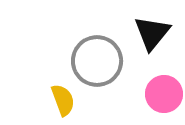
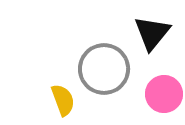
gray circle: moved 7 px right, 8 px down
